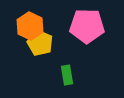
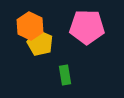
pink pentagon: moved 1 px down
green rectangle: moved 2 px left
